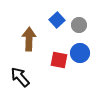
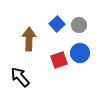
blue square: moved 4 px down
red square: rotated 30 degrees counterclockwise
